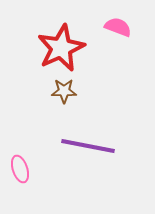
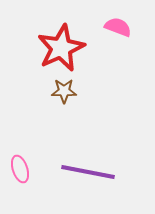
purple line: moved 26 px down
